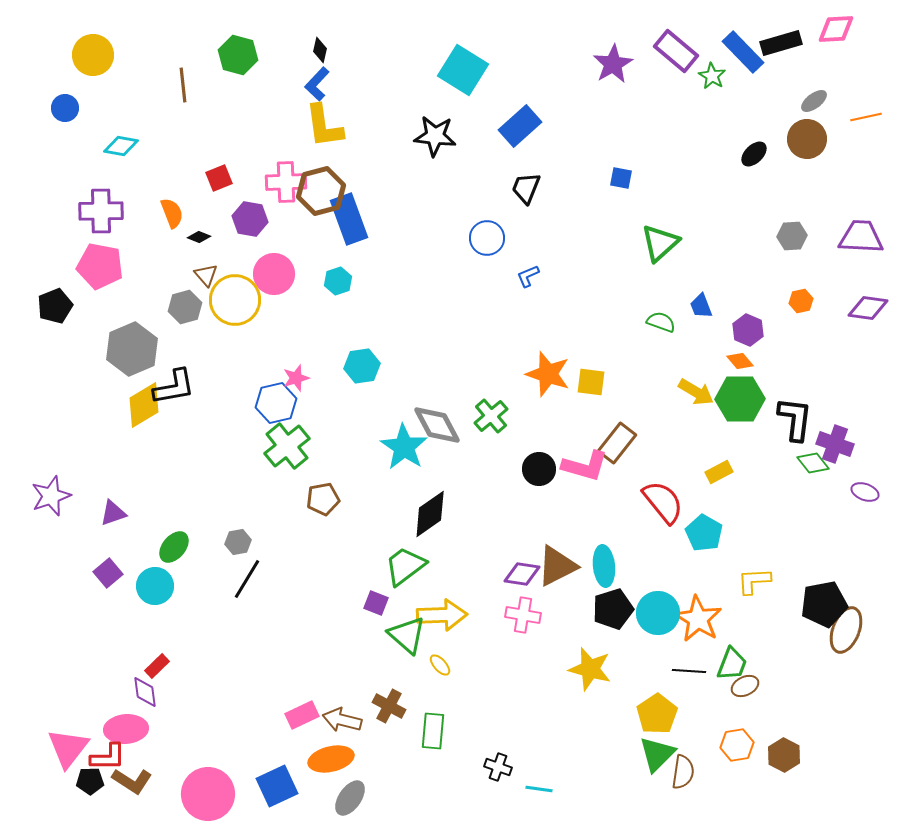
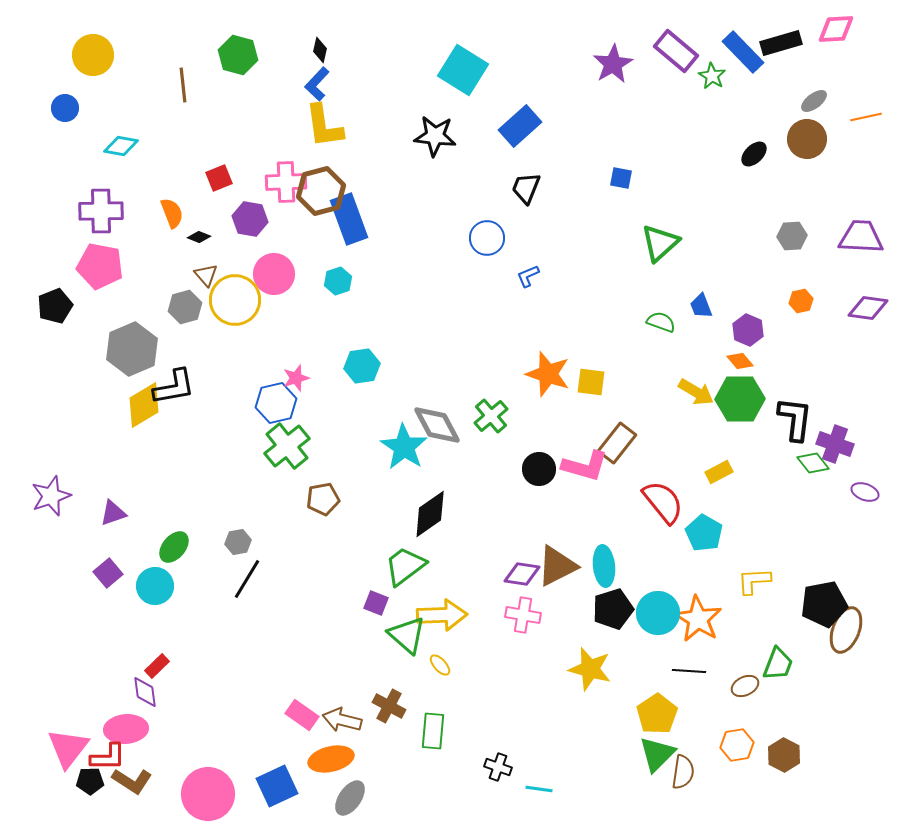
green trapezoid at (732, 664): moved 46 px right
pink rectangle at (302, 715): rotated 60 degrees clockwise
